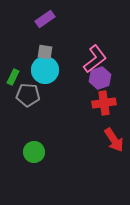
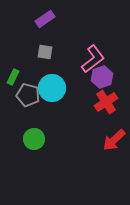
pink L-shape: moved 2 px left
cyan circle: moved 7 px right, 18 px down
purple hexagon: moved 2 px right, 1 px up
gray pentagon: rotated 10 degrees clockwise
red cross: moved 2 px right, 1 px up; rotated 25 degrees counterclockwise
red arrow: rotated 80 degrees clockwise
green circle: moved 13 px up
